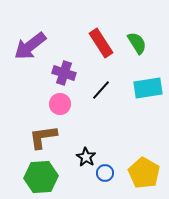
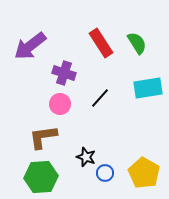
black line: moved 1 px left, 8 px down
black star: rotated 12 degrees counterclockwise
